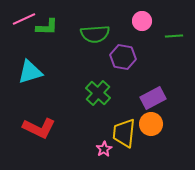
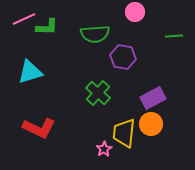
pink circle: moved 7 px left, 9 px up
